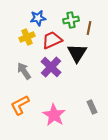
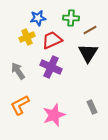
green cross: moved 2 px up; rotated 14 degrees clockwise
brown line: moved 1 px right, 2 px down; rotated 48 degrees clockwise
black triangle: moved 11 px right
purple cross: rotated 20 degrees counterclockwise
gray arrow: moved 6 px left
pink star: rotated 20 degrees clockwise
